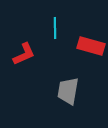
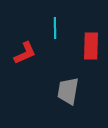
red rectangle: rotated 76 degrees clockwise
red L-shape: moved 1 px right, 1 px up
